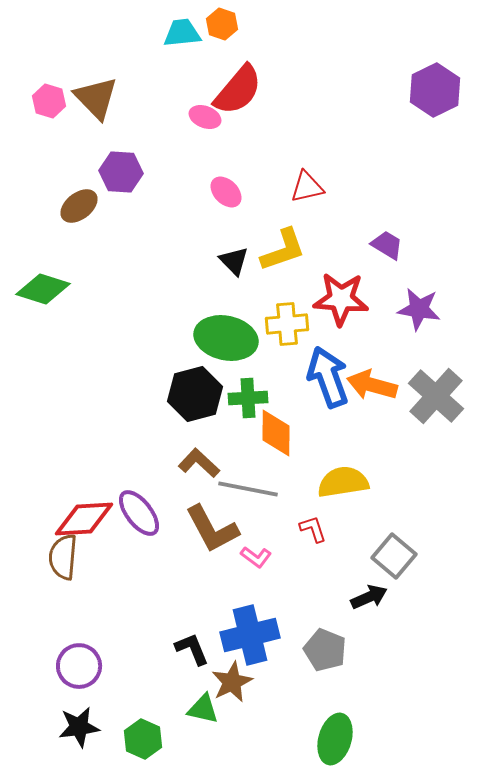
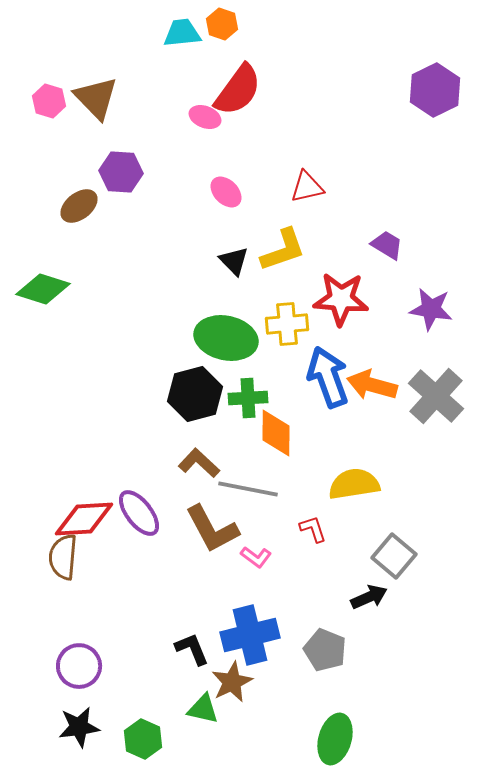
red semicircle at (238, 90): rotated 4 degrees counterclockwise
purple star at (419, 309): moved 12 px right
yellow semicircle at (343, 482): moved 11 px right, 2 px down
